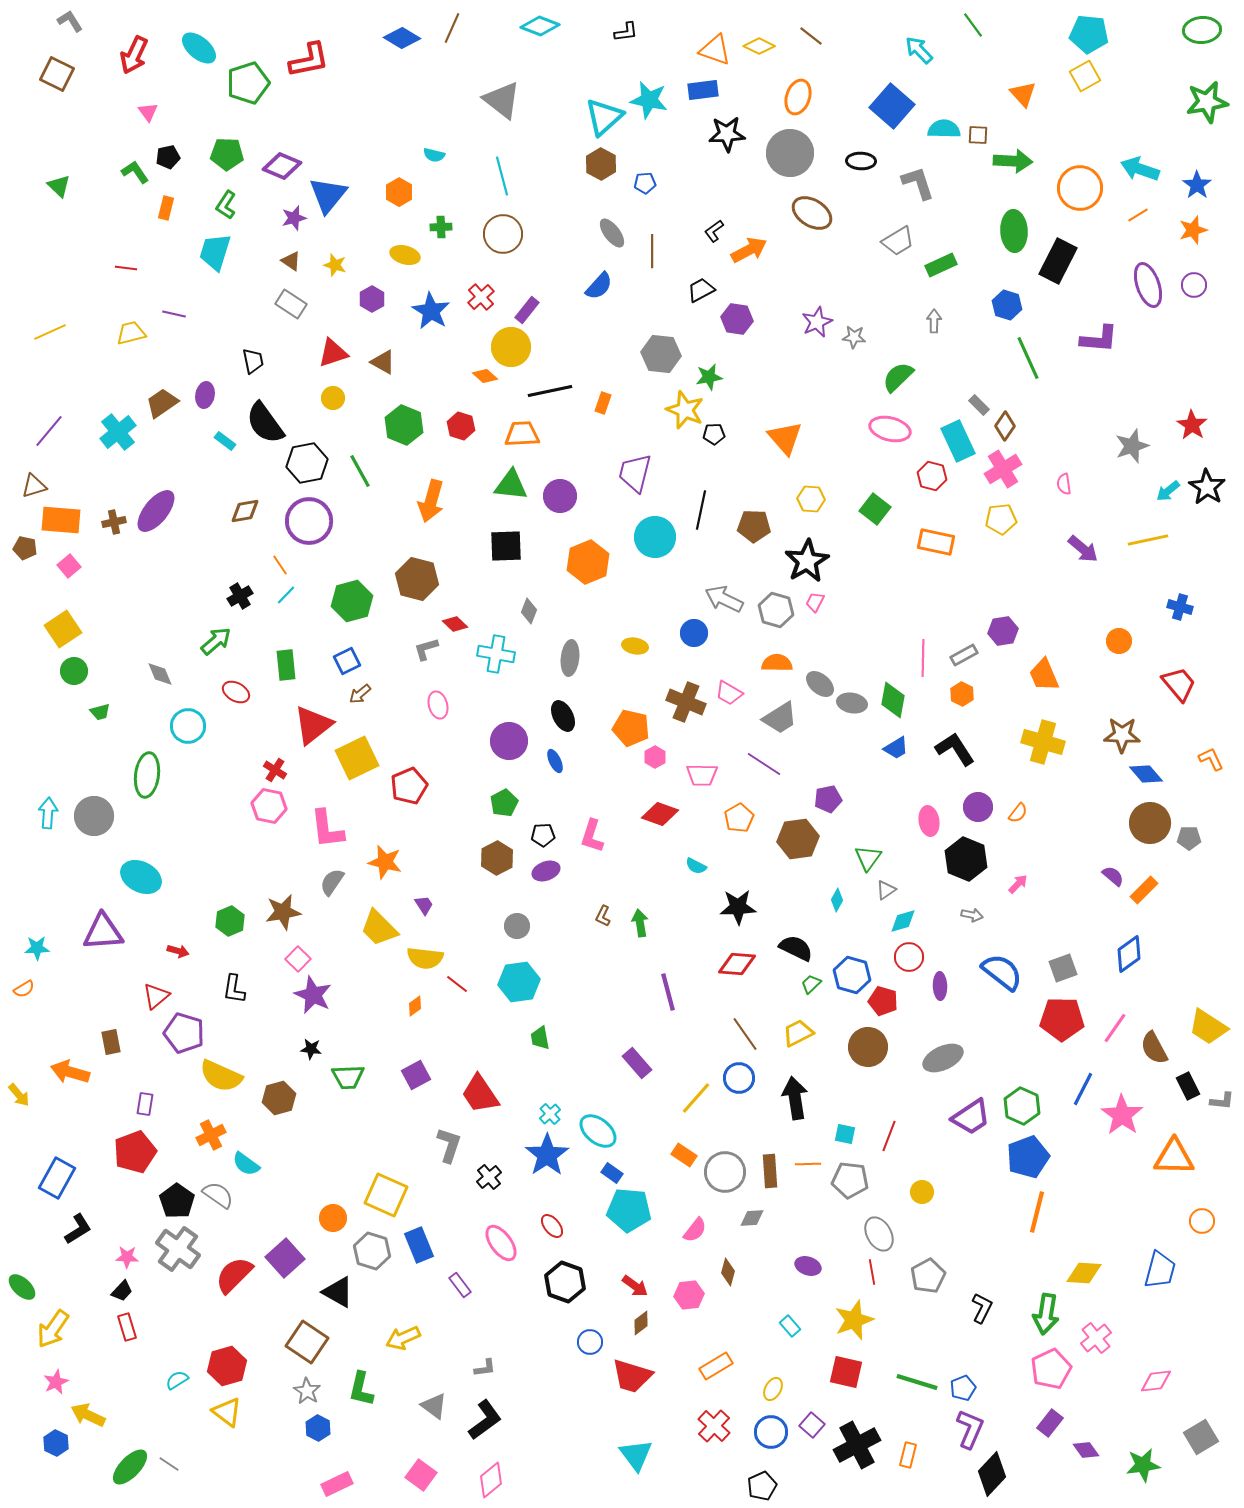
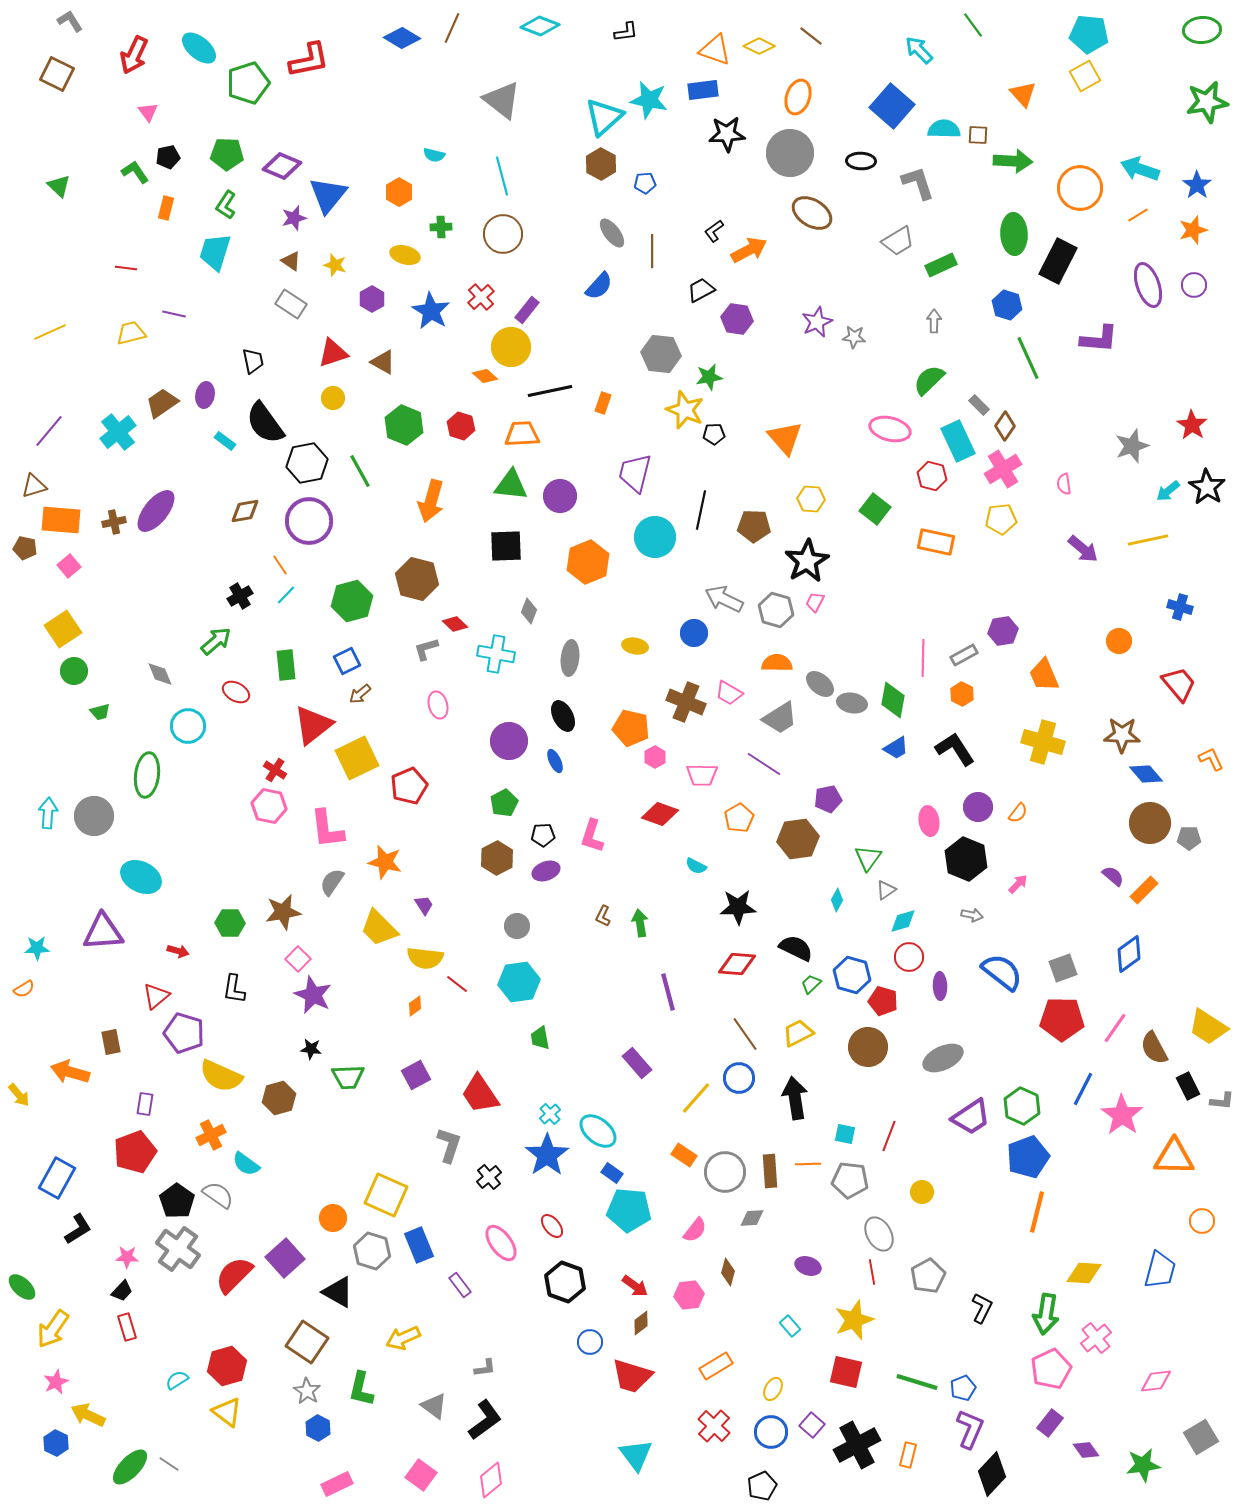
green ellipse at (1014, 231): moved 3 px down
green semicircle at (898, 377): moved 31 px right, 3 px down
green hexagon at (230, 921): moved 2 px down; rotated 24 degrees clockwise
